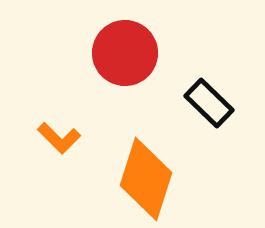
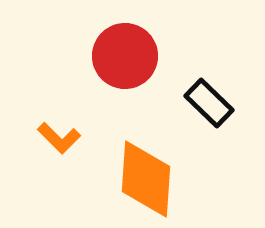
red circle: moved 3 px down
orange diamond: rotated 14 degrees counterclockwise
